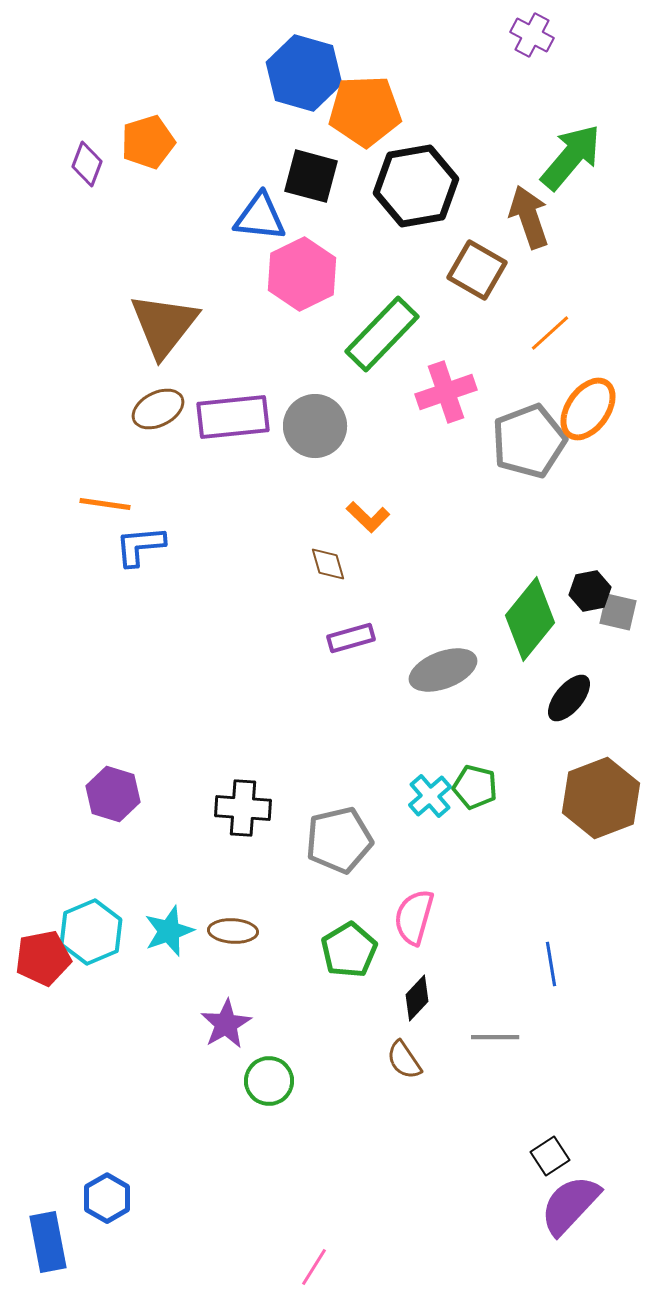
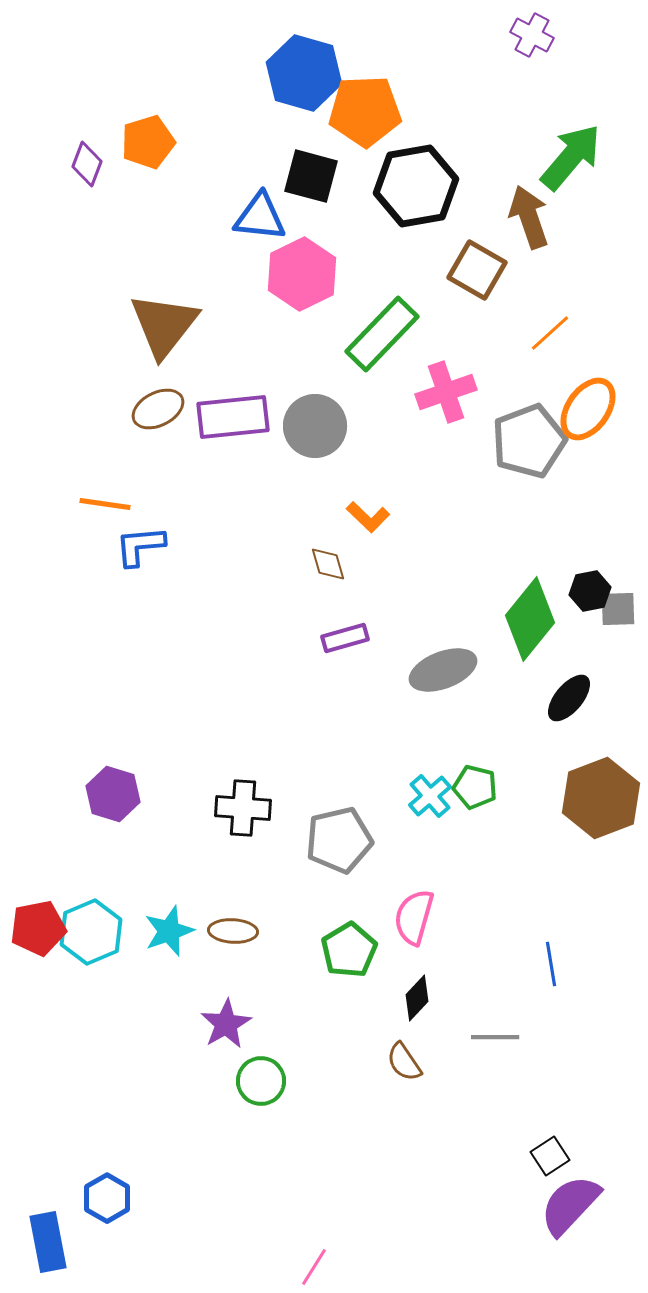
gray square at (618, 612): moved 3 px up; rotated 15 degrees counterclockwise
purple rectangle at (351, 638): moved 6 px left
red pentagon at (43, 958): moved 5 px left, 30 px up
brown semicircle at (404, 1060): moved 2 px down
green circle at (269, 1081): moved 8 px left
